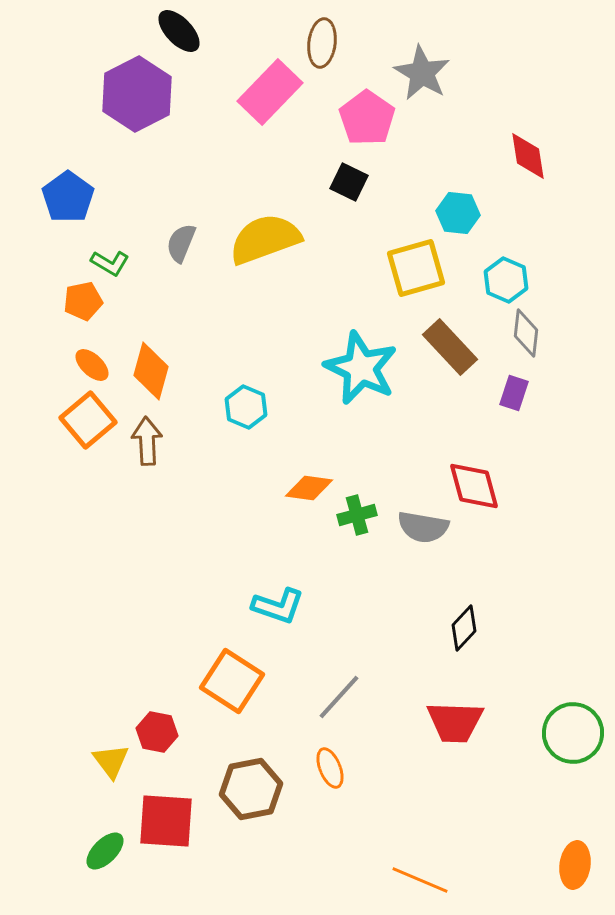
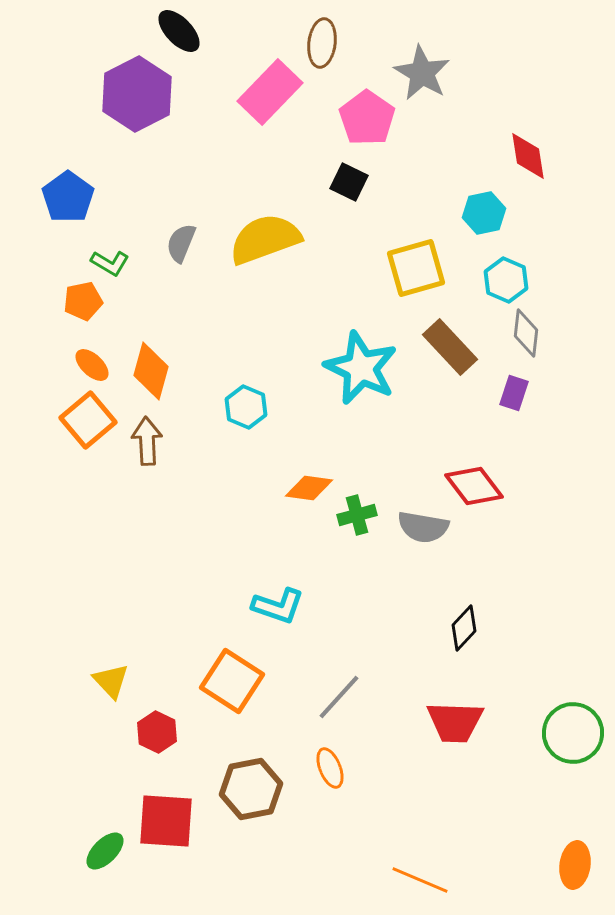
cyan hexagon at (458, 213): moved 26 px right; rotated 18 degrees counterclockwise
red diamond at (474, 486): rotated 22 degrees counterclockwise
red hexagon at (157, 732): rotated 15 degrees clockwise
yellow triangle at (111, 761): moved 80 px up; rotated 6 degrees counterclockwise
